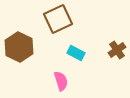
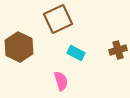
brown cross: moved 1 px right; rotated 18 degrees clockwise
